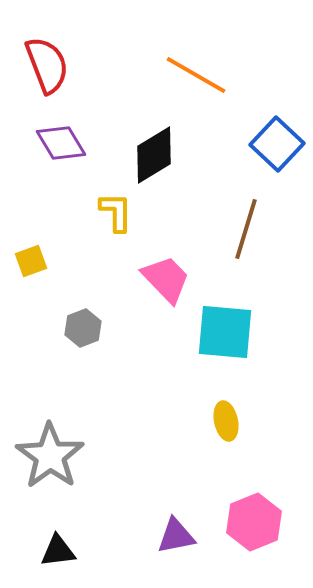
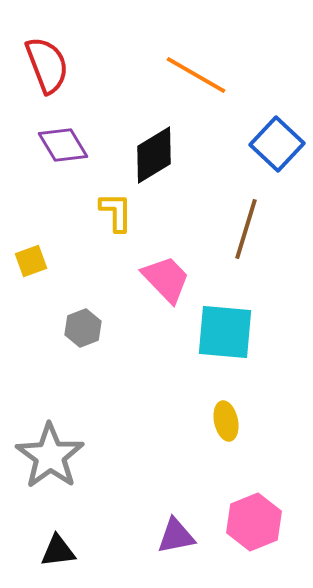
purple diamond: moved 2 px right, 2 px down
